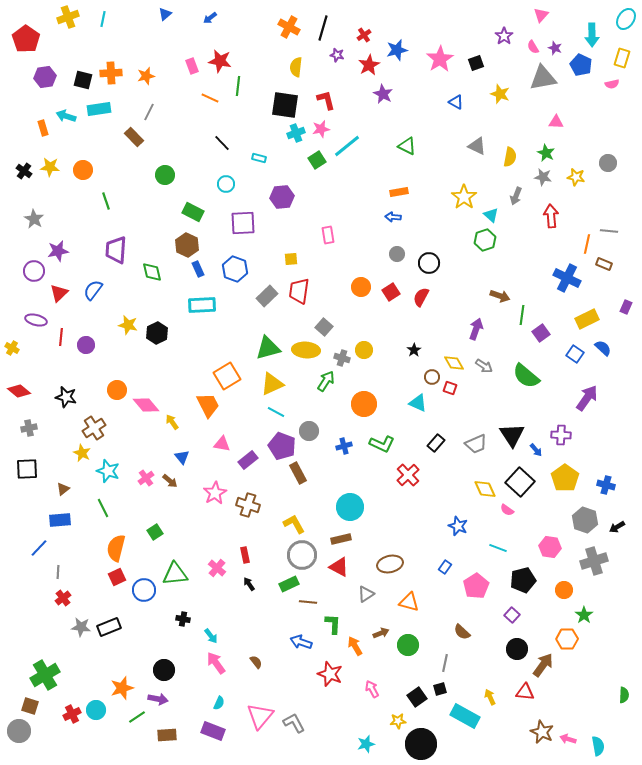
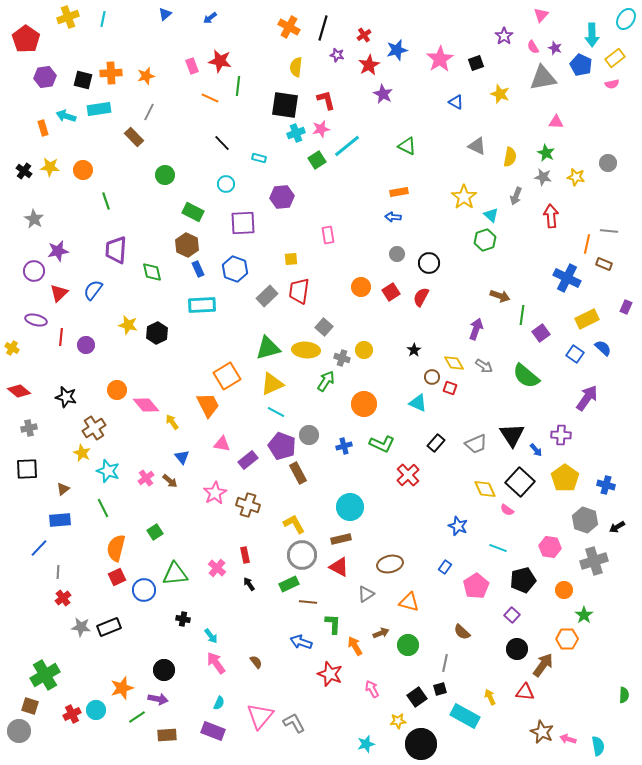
yellow rectangle at (622, 58): moved 7 px left; rotated 36 degrees clockwise
gray circle at (309, 431): moved 4 px down
